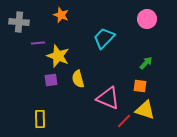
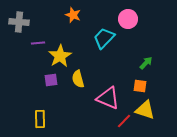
orange star: moved 12 px right
pink circle: moved 19 px left
yellow star: moved 2 px right; rotated 20 degrees clockwise
